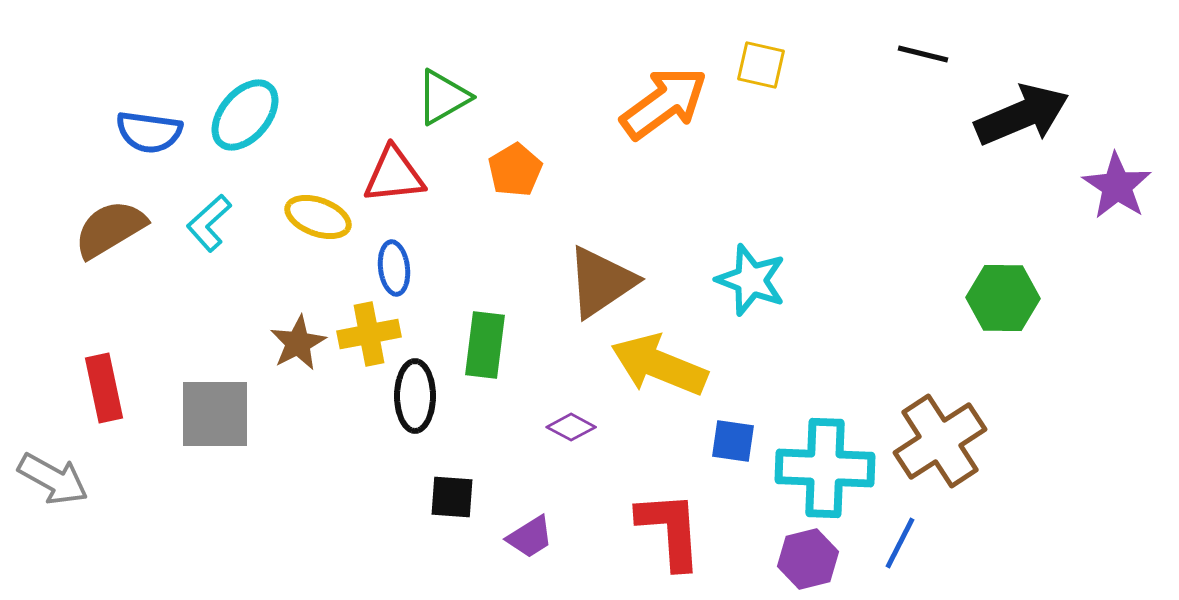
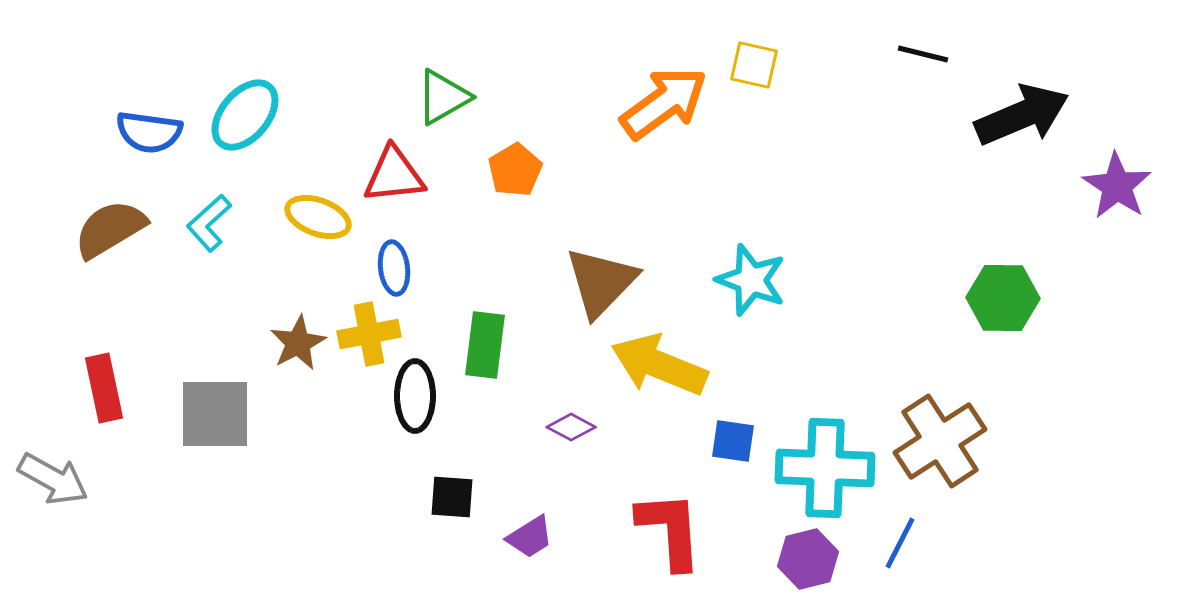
yellow square: moved 7 px left
brown triangle: rotated 12 degrees counterclockwise
